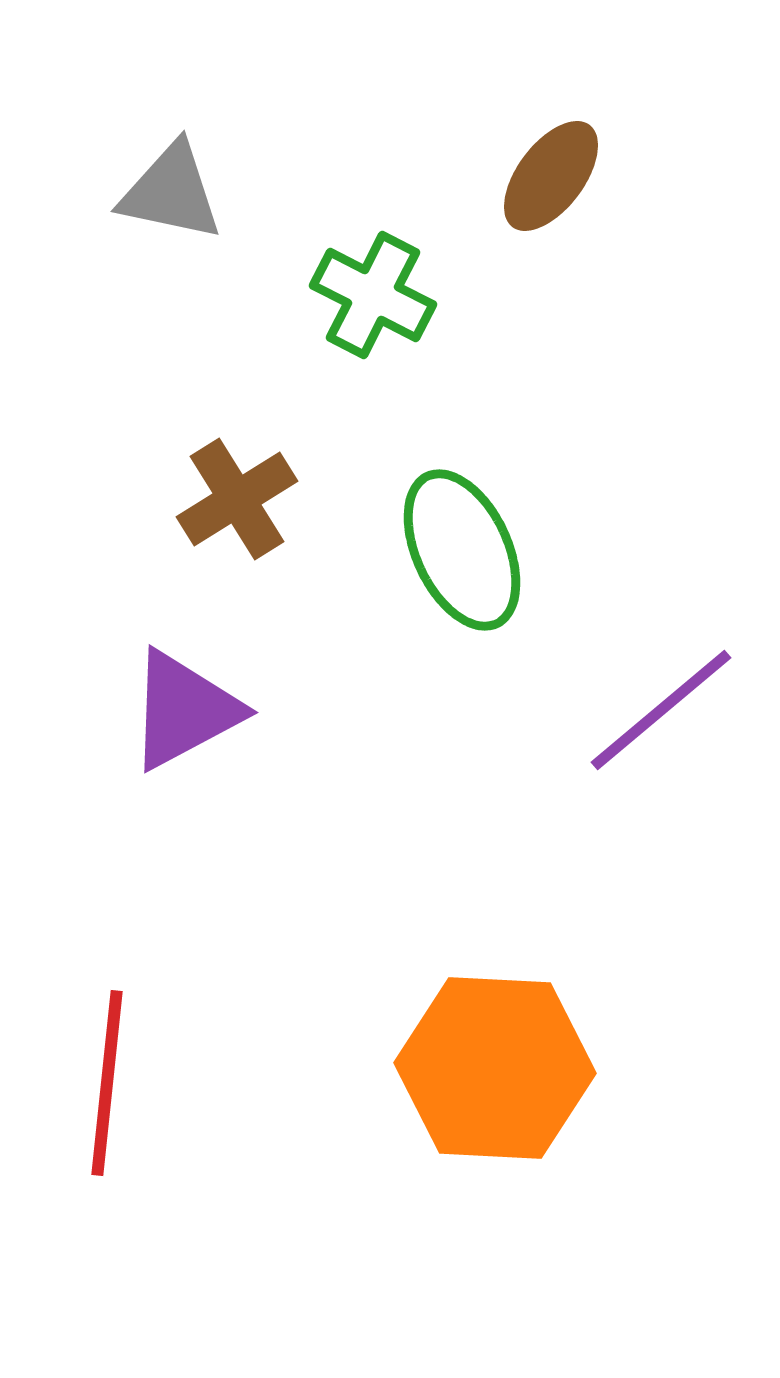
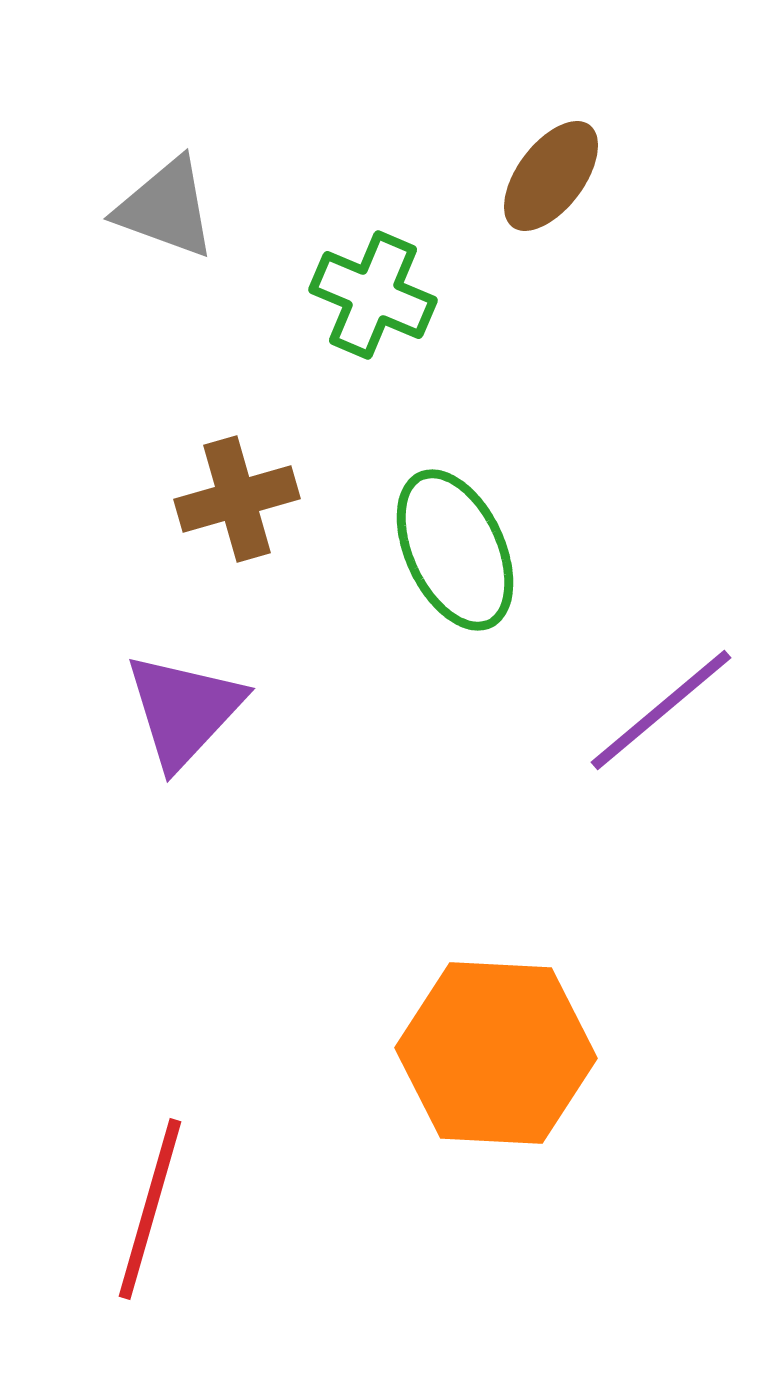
gray triangle: moved 5 px left, 16 px down; rotated 8 degrees clockwise
green cross: rotated 4 degrees counterclockwise
brown cross: rotated 16 degrees clockwise
green ellipse: moved 7 px left
purple triangle: rotated 19 degrees counterclockwise
orange hexagon: moved 1 px right, 15 px up
red line: moved 43 px right, 126 px down; rotated 10 degrees clockwise
